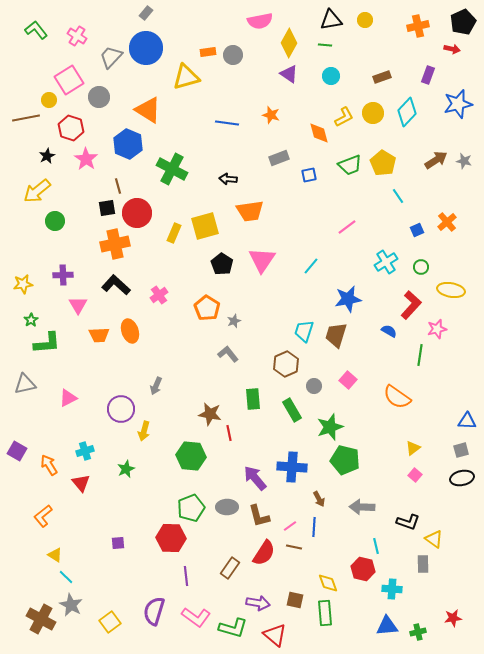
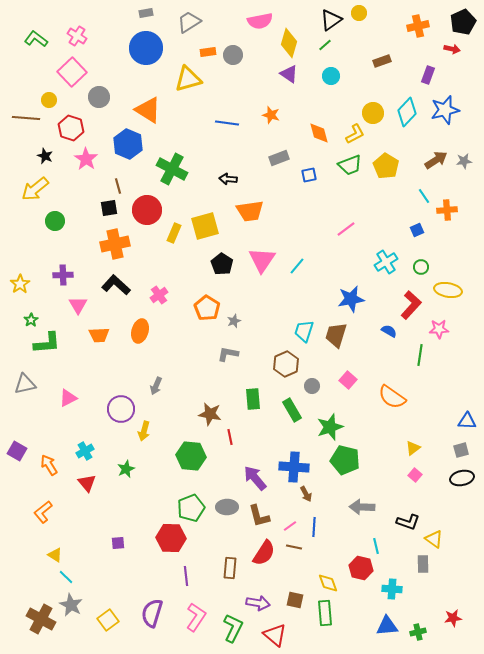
gray rectangle at (146, 13): rotated 40 degrees clockwise
black triangle at (331, 20): rotated 25 degrees counterclockwise
yellow circle at (365, 20): moved 6 px left, 7 px up
green L-shape at (36, 30): moved 9 px down; rotated 15 degrees counterclockwise
yellow diamond at (289, 43): rotated 12 degrees counterclockwise
green line at (325, 45): rotated 48 degrees counterclockwise
gray trapezoid at (111, 57): moved 78 px right, 35 px up; rotated 15 degrees clockwise
yellow triangle at (186, 77): moved 2 px right, 2 px down
brown rectangle at (382, 77): moved 16 px up
pink square at (69, 80): moved 3 px right, 8 px up; rotated 12 degrees counterclockwise
blue star at (458, 104): moved 13 px left, 6 px down
yellow L-shape at (344, 117): moved 11 px right, 17 px down
brown line at (26, 118): rotated 16 degrees clockwise
black star at (47, 156): moved 2 px left; rotated 21 degrees counterclockwise
gray star at (464, 161): rotated 21 degrees counterclockwise
yellow pentagon at (383, 163): moved 3 px right, 3 px down
yellow arrow at (37, 191): moved 2 px left, 2 px up
cyan line at (398, 196): moved 26 px right
black square at (107, 208): moved 2 px right
red circle at (137, 213): moved 10 px right, 3 px up
orange cross at (447, 222): moved 12 px up; rotated 36 degrees clockwise
pink line at (347, 227): moved 1 px left, 2 px down
cyan line at (311, 266): moved 14 px left
yellow star at (23, 284): moved 3 px left; rotated 24 degrees counterclockwise
yellow ellipse at (451, 290): moved 3 px left
blue star at (348, 299): moved 3 px right
pink star at (437, 329): moved 2 px right; rotated 12 degrees clockwise
orange ellipse at (130, 331): moved 10 px right; rotated 35 degrees clockwise
gray L-shape at (228, 354): rotated 40 degrees counterclockwise
gray circle at (314, 386): moved 2 px left
orange semicircle at (397, 397): moved 5 px left
red line at (229, 433): moved 1 px right, 4 px down
cyan cross at (85, 451): rotated 12 degrees counterclockwise
blue cross at (292, 467): moved 2 px right
red triangle at (81, 483): moved 6 px right
brown arrow at (319, 499): moved 13 px left, 5 px up
orange L-shape at (43, 516): moved 4 px up
brown rectangle at (230, 568): rotated 30 degrees counterclockwise
red hexagon at (363, 569): moved 2 px left, 1 px up
purple semicircle at (154, 611): moved 2 px left, 2 px down
pink L-shape at (196, 617): rotated 92 degrees counterclockwise
yellow square at (110, 622): moved 2 px left, 2 px up
green L-shape at (233, 628): rotated 80 degrees counterclockwise
